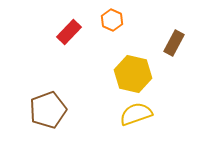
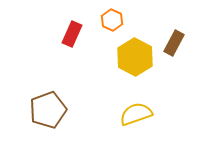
red rectangle: moved 3 px right, 2 px down; rotated 20 degrees counterclockwise
yellow hexagon: moved 2 px right, 17 px up; rotated 15 degrees clockwise
